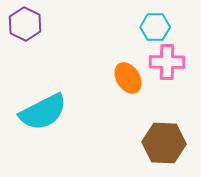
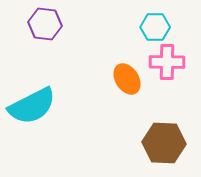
purple hexagon: moved 20 px right; rotated 20 degrees counterclockwise
orange ellipse: moved 1 px left, 1 px down
cyan semicircle: moved 11 px left, 6 px up
